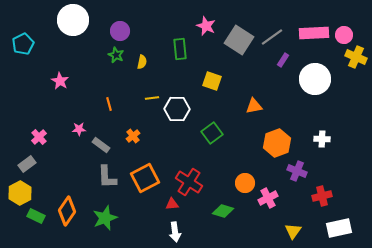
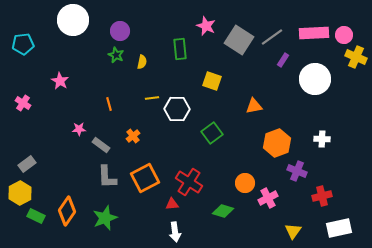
cyan pentagon at (23, 44): rotated 20 degrees clockwise
pink cross at (39, 137): moved 16 px left, 34 px up; rotated 14 degrees counterclockwise
